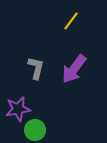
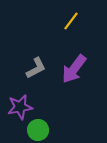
gray L-shape: rotated 50 degrees clockwise
purple star: moved 2 px right, 2 px up
green circle: moved 3 px right
